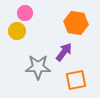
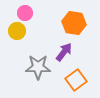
orange hexagon: moved 2 px left
orange square: rotated 25 degrees counterclockwise
